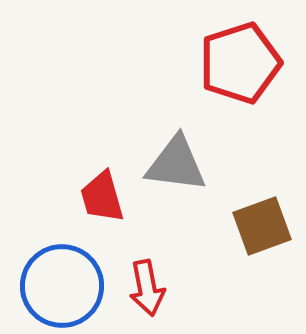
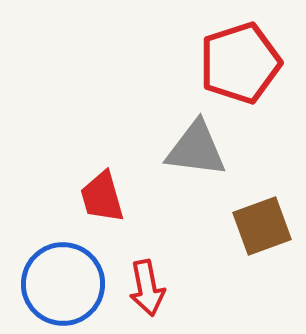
gray triangle: moved 20 px right, 15 px up
blue circle: moved 1 px right, 2 px up
